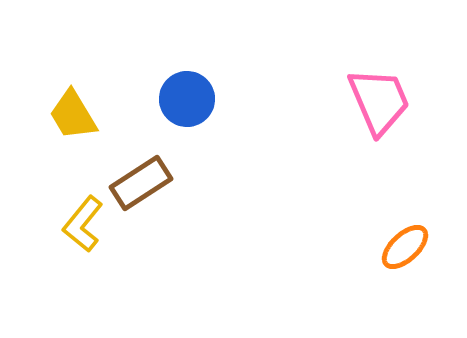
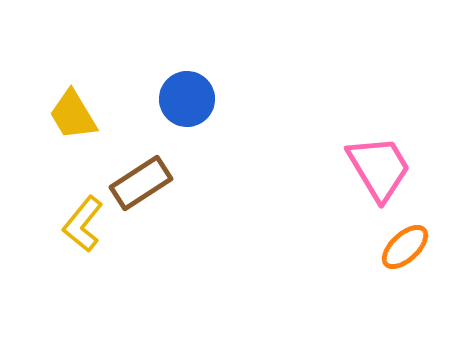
pink trapezoid: moved 67 px down; rotated 8 degrees counterclockwise
